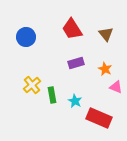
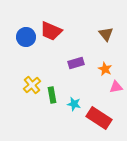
red trapezoid: moved 21 px left, 2 px down; rotated 35 degrees counterclockwise
pink triangle: rotated 32 degrees counterclockwise
cyan star: moved 1 px left, 3 px down; rotated 16 degrees counterclockwise
red rectangle: rotated 10 degrees clockwise
